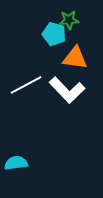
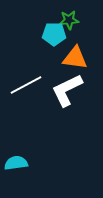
cyan pentagon: rotated 15 degrees counterclockwise
white L-shape: rotated 108 degrees clockwise
